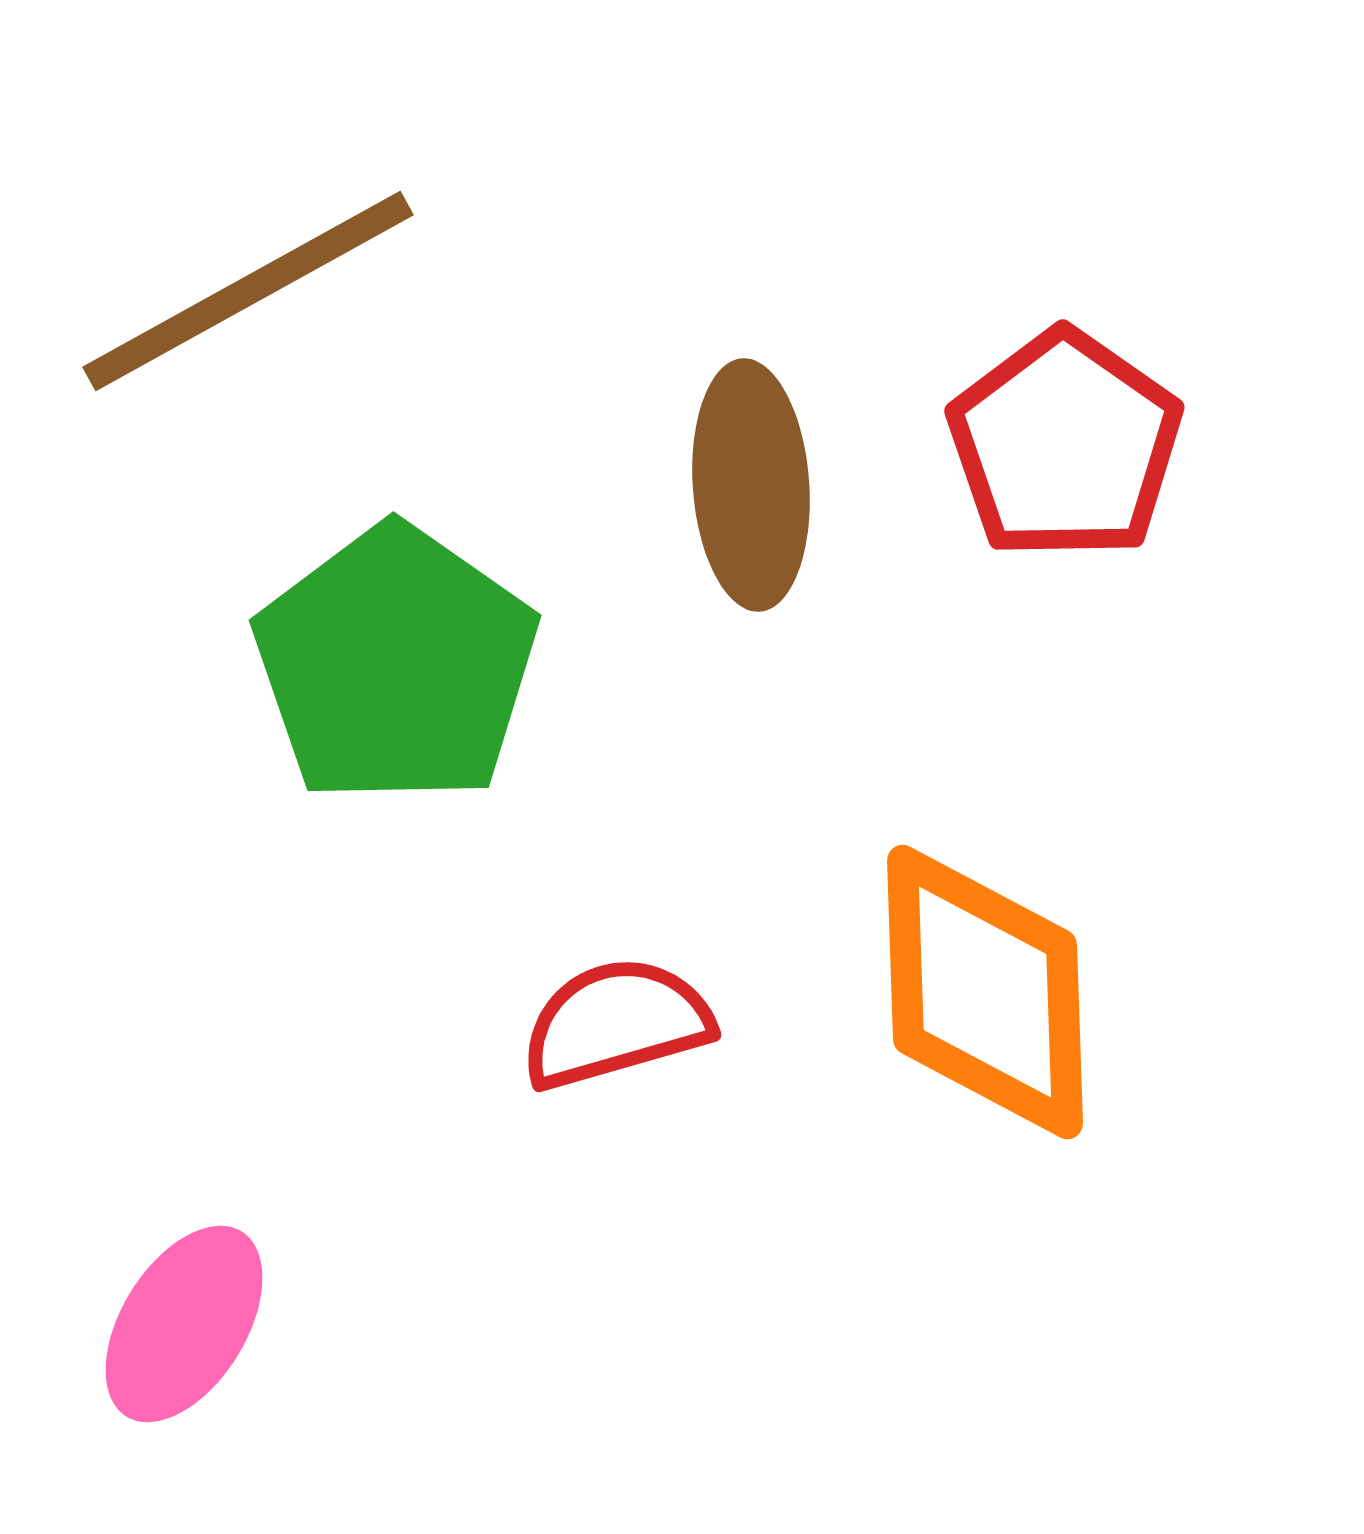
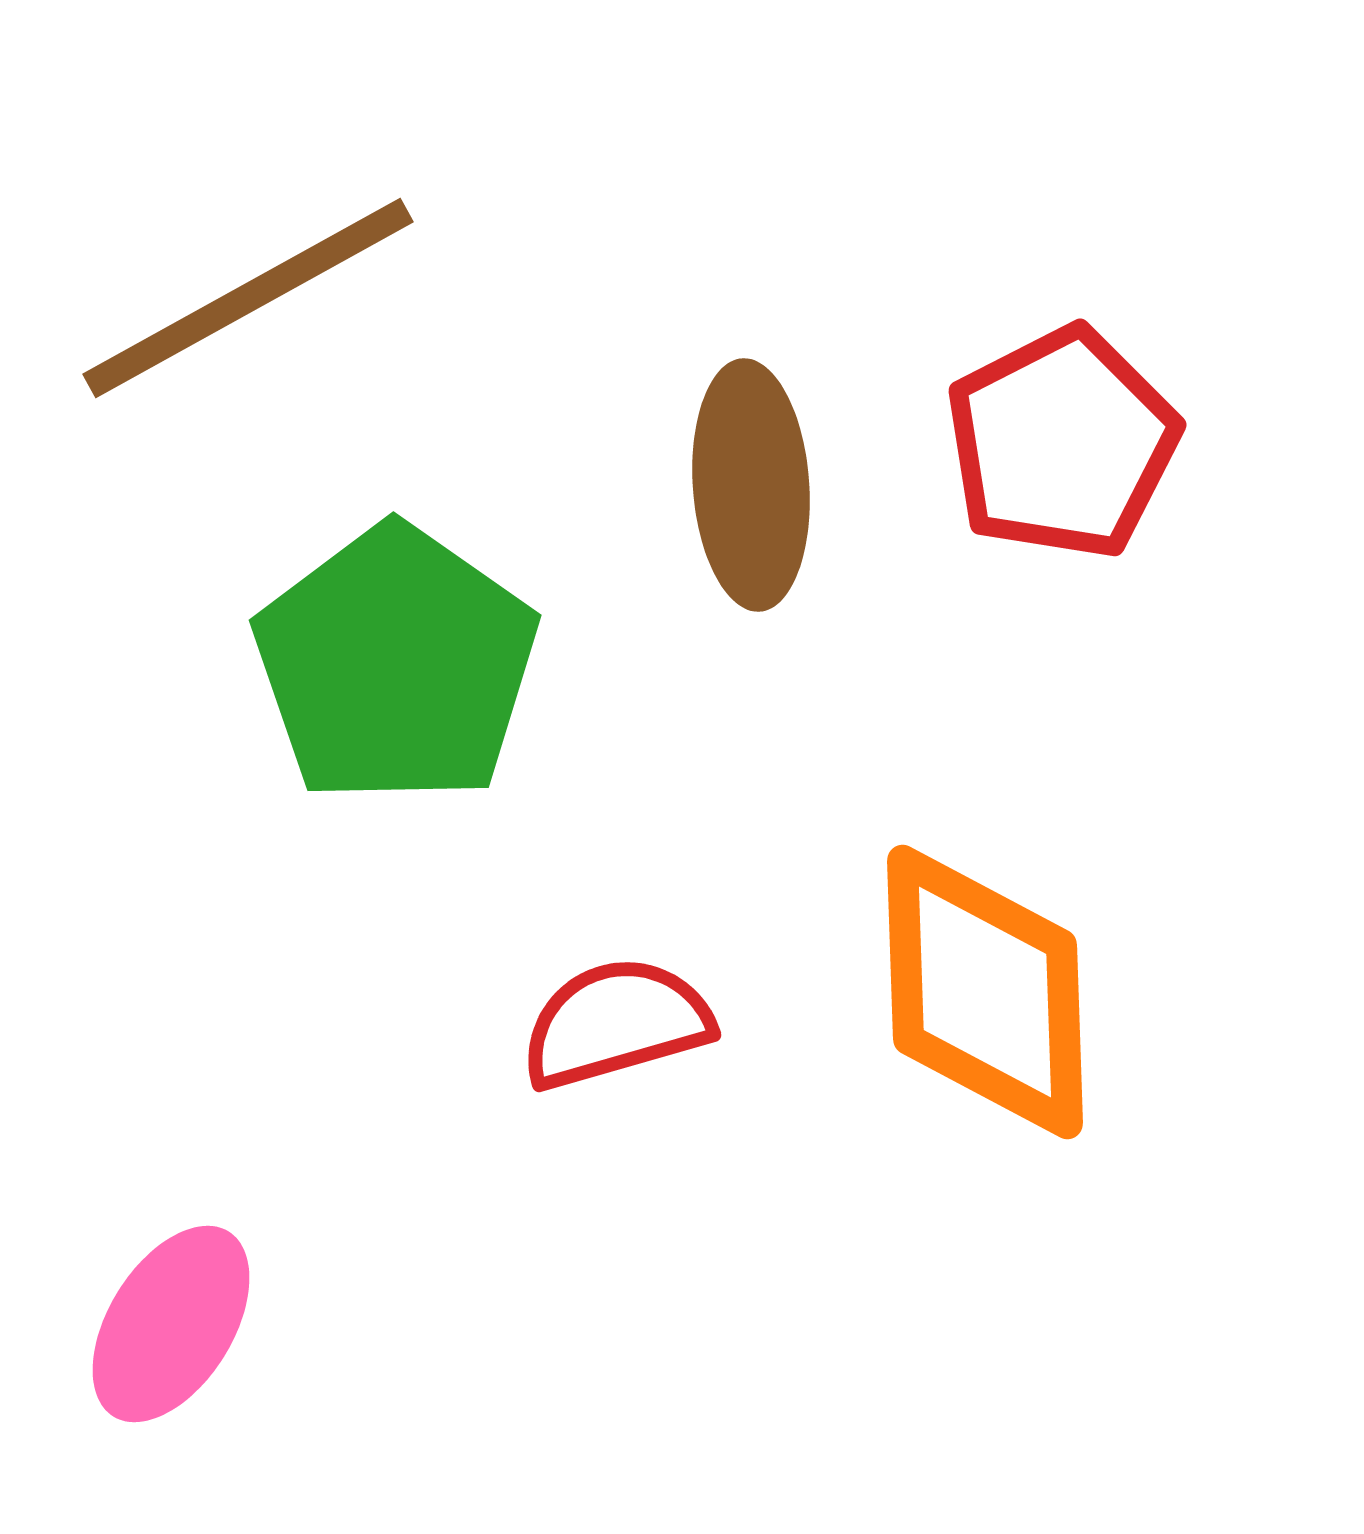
brown line: moved 7 px down
red pentagon: moved 3 px left, 2 px up; rotated 10 degrees clockwise
pink ellipse: moved 13 px left
